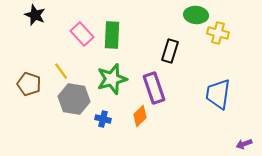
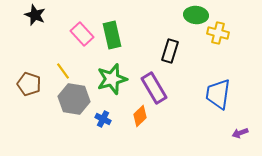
green rectangle: rotated 16 degrees counterclockwise
yellow line: moved 2 px right
purple rectangle: rotated 12 degrees counterclockwise
blue cross: rotated 14 degrees clockwise
purple arrow: moved 4 px left, 11 px up
